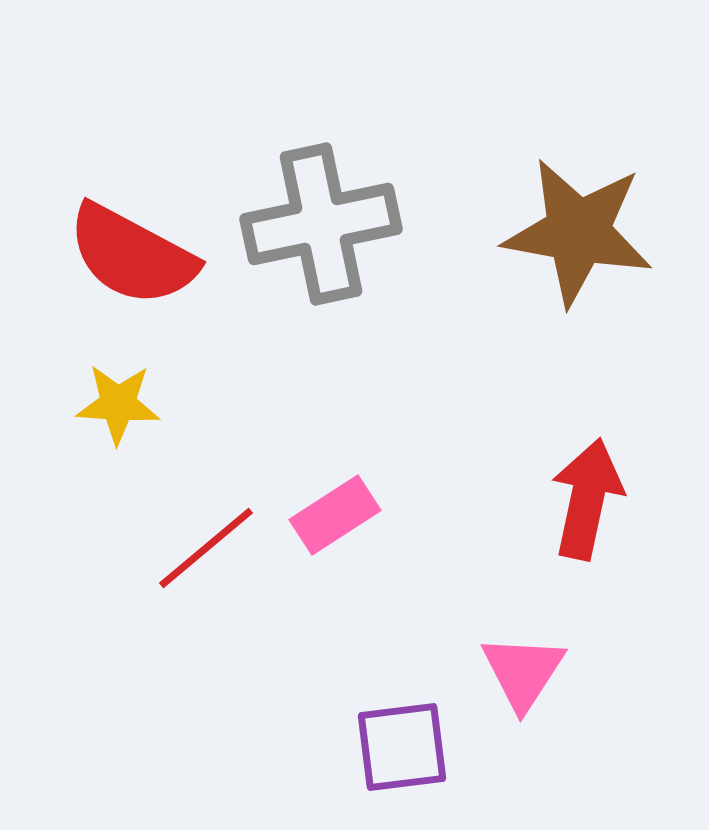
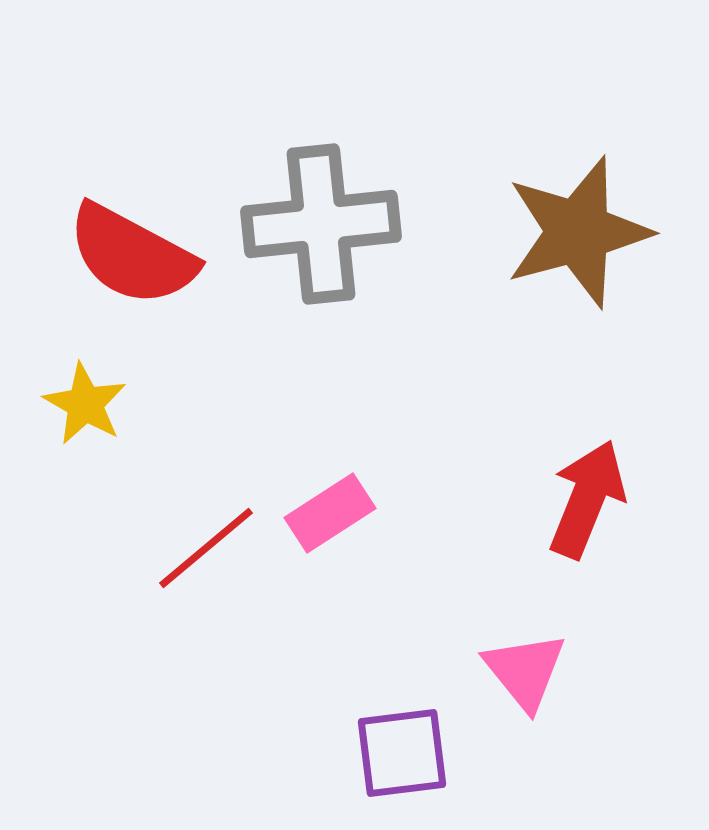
gray cross: rotated 6 degrees clockwise
brown star: rotated 25 degrees counterclockwise
yellow star: moved 33 px left; rotated 26 degrees clockwise
red arrow: rotated 10 degrees clockwise
pink rectangle: moved 5 px left, 2 px up
pink triangle: moved 2 px right, 1 px up; rotated 12 degrees counterclockwise
purple square: moved 6 px down
